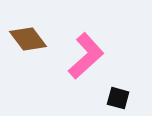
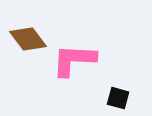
pink L-shape: moved 12 px left, 4 px down; rotated 135 degrees counterclockwise
